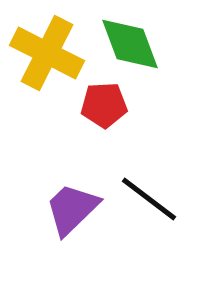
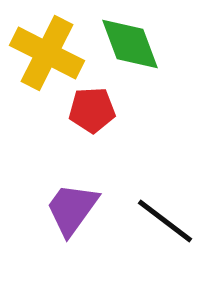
red pentagon: moved 12 px left, 5 px down
black line: moved 16 px right, 22 px down
purple trapezoid: rotated 10 degrees counterclockwise
